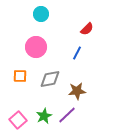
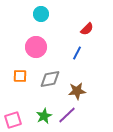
pink square: moved 5 px left; rotated 24 degrees clockwise
